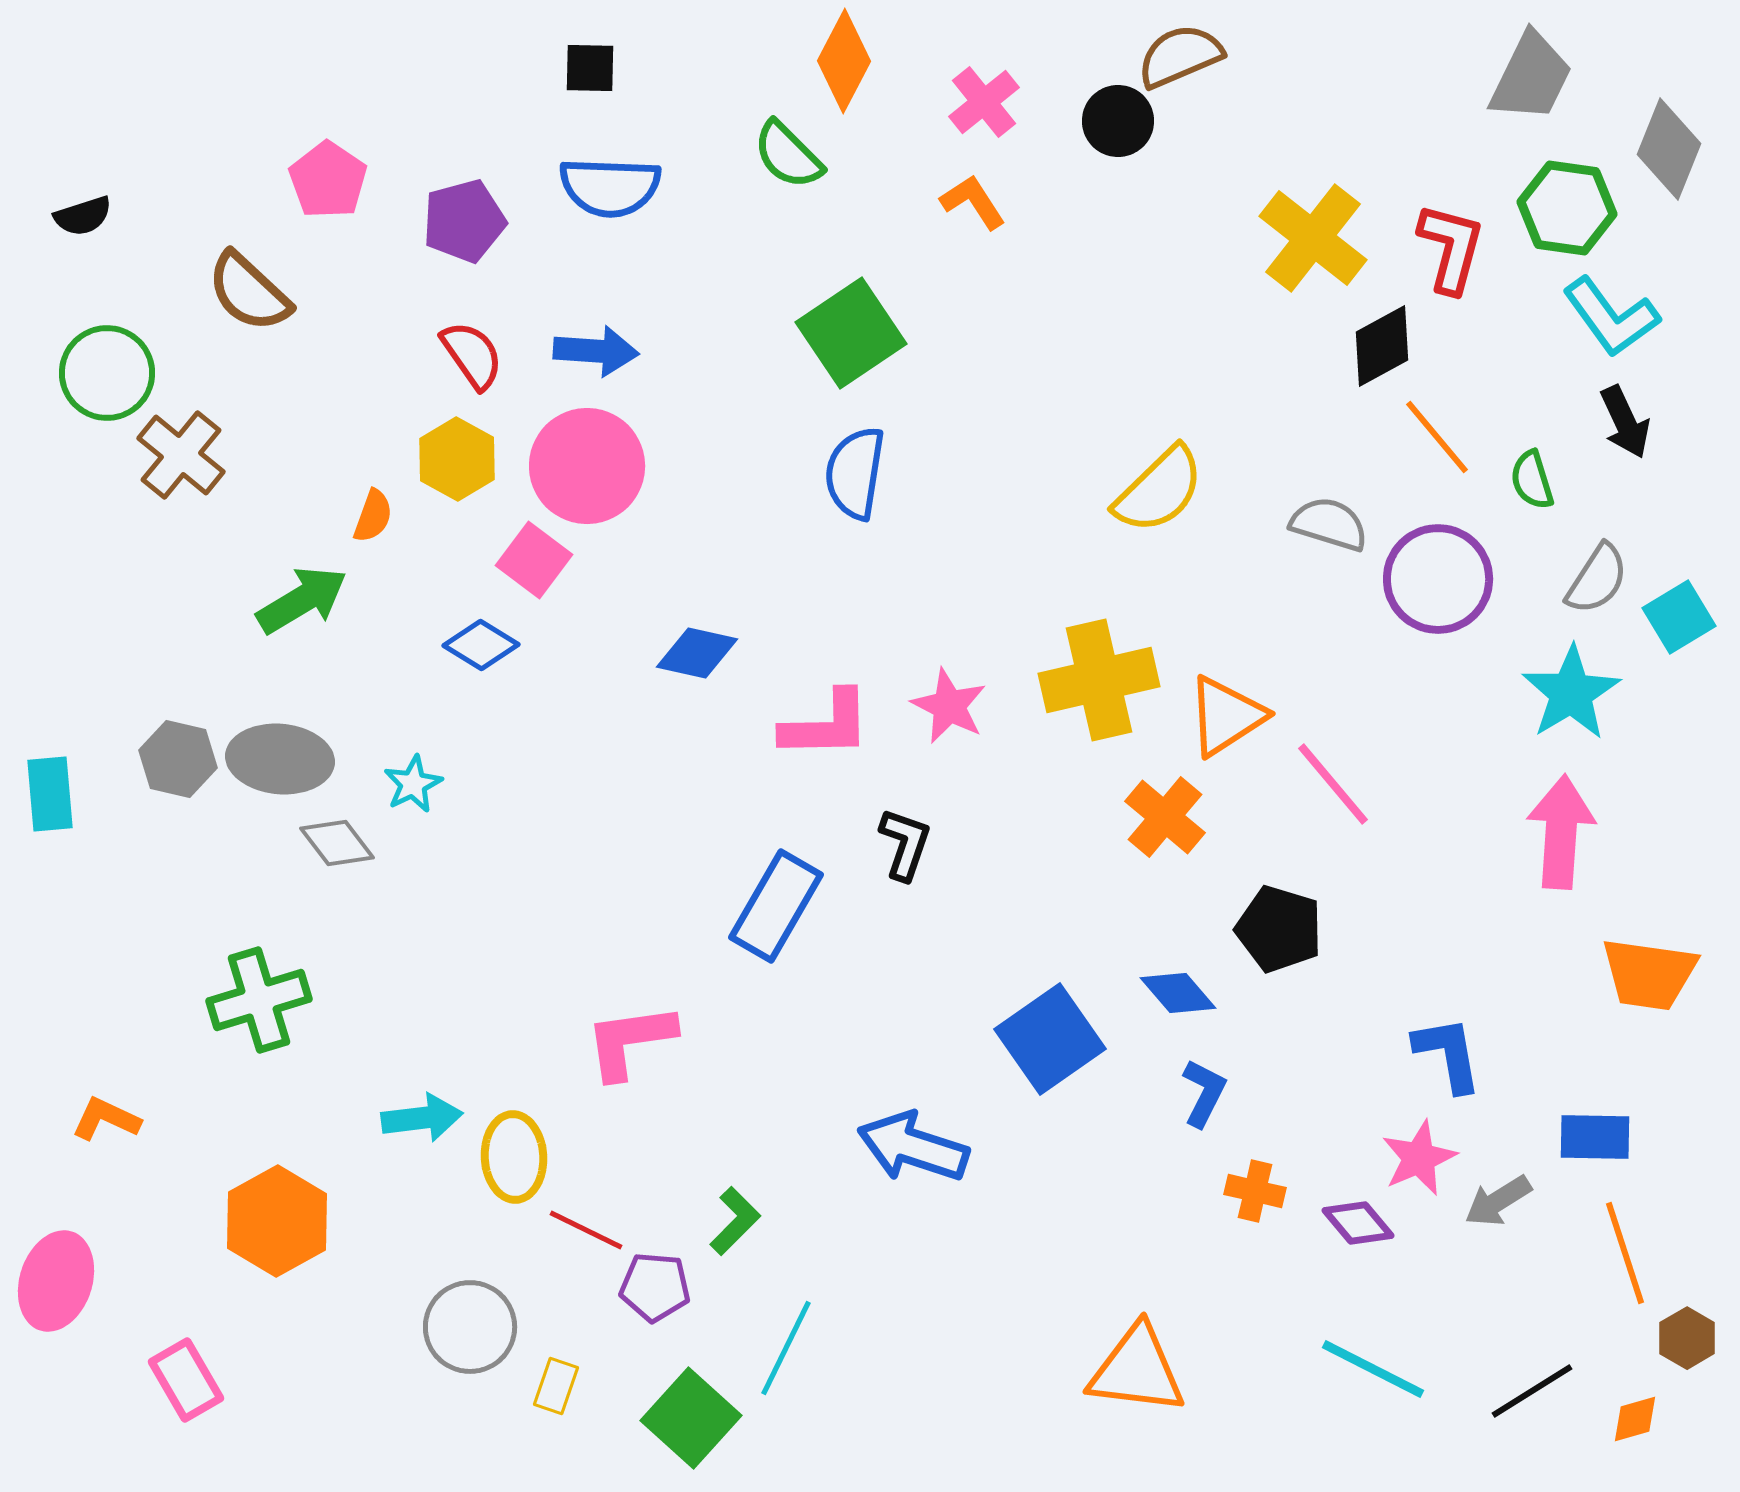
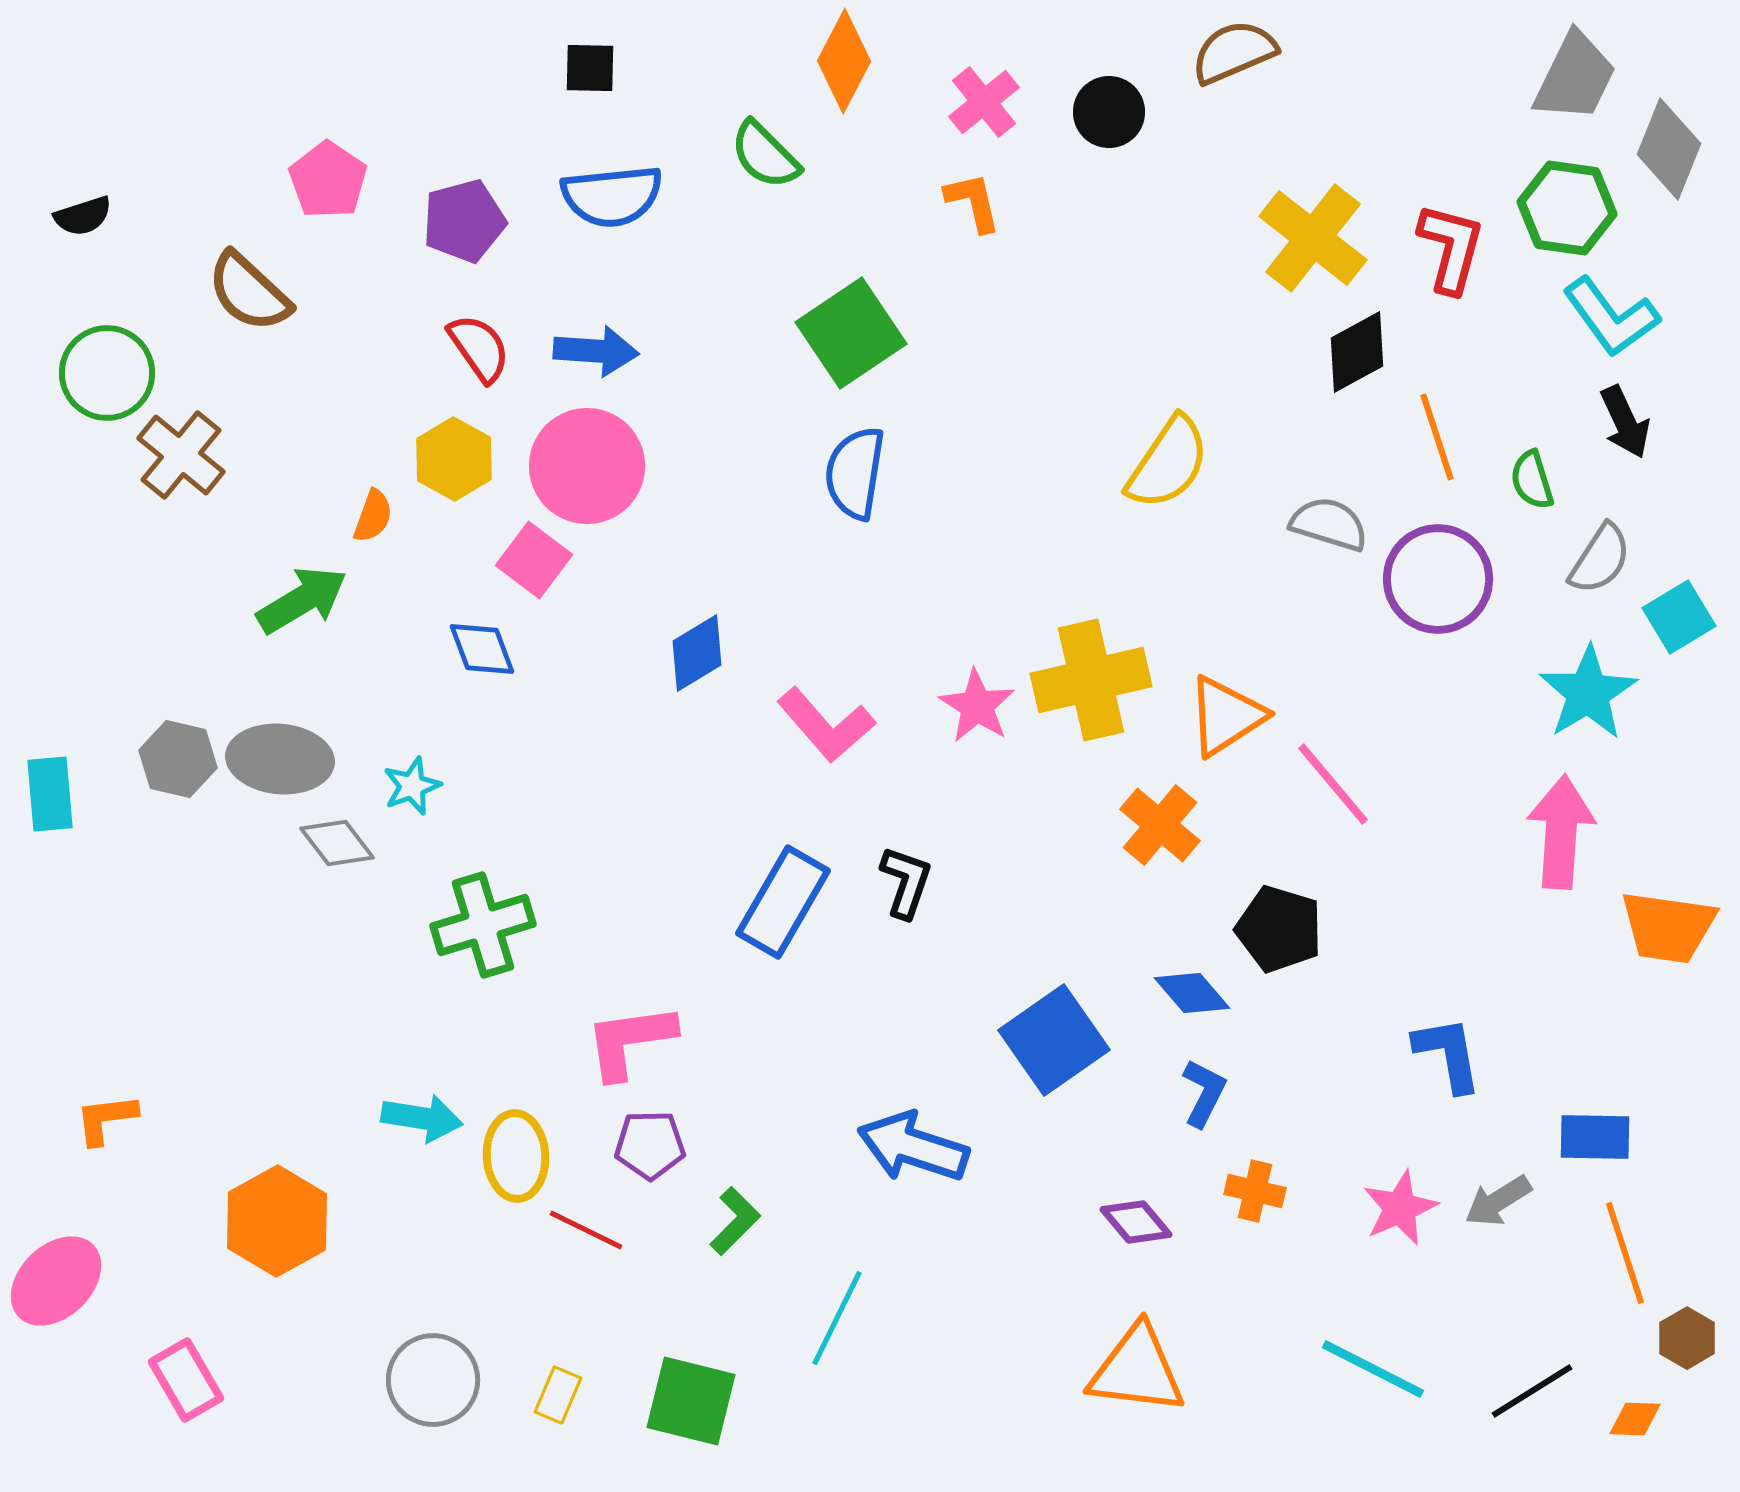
brown semicircle at (1180, 56): moved 54 px right, 4 px up
gray trapezoid at (1531, 77): moved 44 px right
black circle at (1118, 121): moved 9 px left, 9 px up
green semicircle at (788, 155): moved 23 px left
blue semicircle at (610, 187): moved 2 px right, 9 px down; rotated 8 degrees counterclockwise
orange L-shape at (973, 202): rotated 20 degrees clockwise
black diamond at (1382, 346): moved 25 px left, 6 px down
red semicircle at (472, 355): moved 7 px right, 7 px up
orange line at (1437, 437): rotated 22 degrees clockwise
yellow hexagon at (457, 459): moved 3 px left
yellow semicircle at (1159, 490): moved 9 px right, 27 px up; rotated 12 degrees counterclockwise
gray semicircle at (1597, 579): moved 3 px right, 20 px up
blue diamond at (481, 645): moved 1 px right, 4 px down; rotated 38 degrees clockwise
blue diamond at (697, 653): rotated 44 degrees counterclockwise
yellow cross at (1099, 680): moved 8 px left
cyan star at (1571, 693): moved 17 px right
pink star at (949, 706): moved 28 px right; rotated 6 degrees clockwise
pink L-shape at (826, 725): rotated 50 degrees clockwise
cyan star at (413, 784): moved 1 px left, 2 px down; rotated 6 degrees clockwise
orange cross at (1165, 817): moved 5 px left, 8 px down
black L-shape at (905, 844): moved 1 px right, 38 px down
blue rectangle at (776, 906): moved 7 px right, 4 px up
orange trapezoid at (1649, 974): moved 19 px right, 47 px up
blue diamond at (1178, 993): moved 14 px right
green cross at (259, 1000): moved 224 px right, 75 px up
blue square at (1050, 1039): moved 4 px right, 1 px down
cyan arrow at (422, 1118): rotated 16 degrees clockwise
orange L-shape at (106, 1119): rotated 32 degrees counterclockwise
yellow ellipse at (514, 1157): moved 2 px right, 1 px up
pink star at (1419, 1158): moved 19 px left, 50 px down
purple diamond at (1358, 1223): moved 222 px left, 1 px up
pink ellipse at (56, 1281): rotated 28 degrees clockwise
purple pentagon at (655, 1287): moved 5 px left, 142 px up; rotated 6 degrees counterclockwise
gray circle at (470, 1327): moved 37 px left, 53 px down
cyan line at (786, 1348): moved 51 px right, 30 px up
yellow rectangle at (556, 1386): moved 2 px right, 9 px down; rotated 4 degrees clockwise
green square at (691, 1418): moved 17 px up; rotated 28 degrees counterclockwise
orange diamond at (1635, 1419): rotated 18 degrees clockwise
